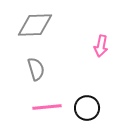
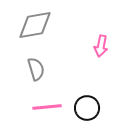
gray diamond: rotated 9 degrees counterclockwise
